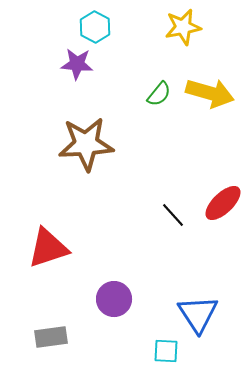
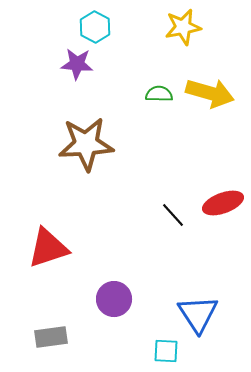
green semicircle: rotated 128 degrees counterclockwise
red ellipse: rotated 24 degrees clockwise
